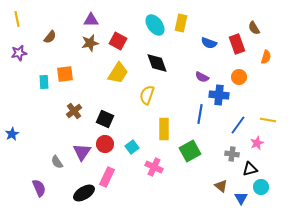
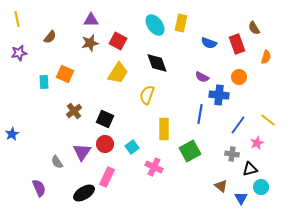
orange square at (65, 74): rotated 30 degrees clockwise
yellow line at (268, 120): rotated 28 degrees clockwise
